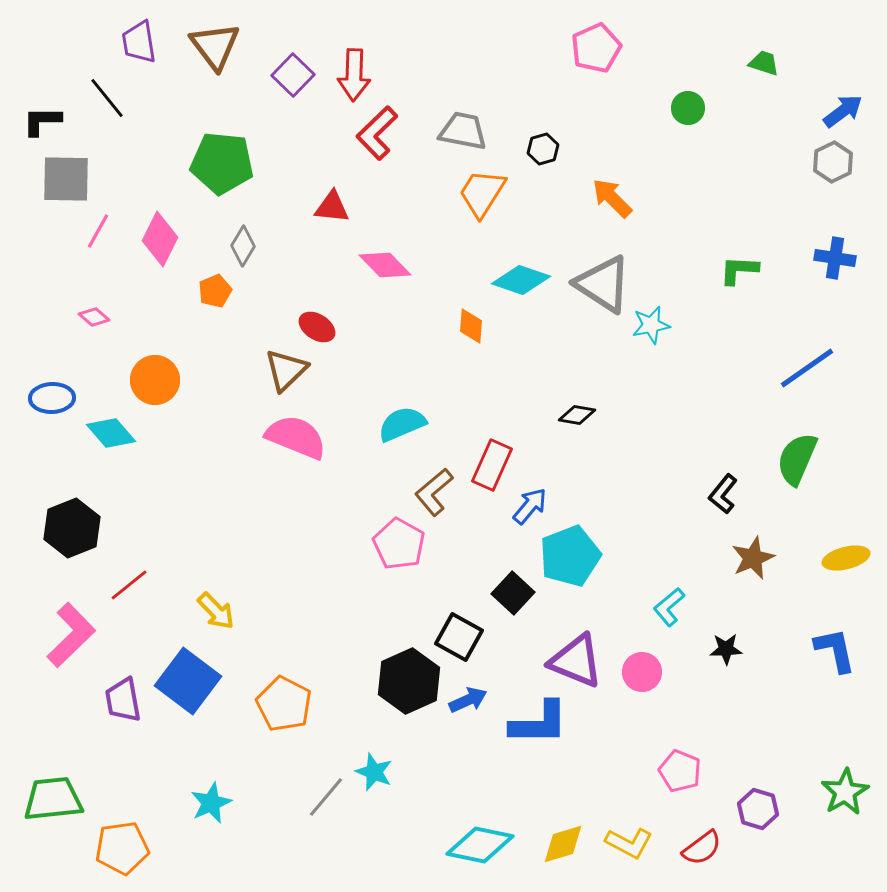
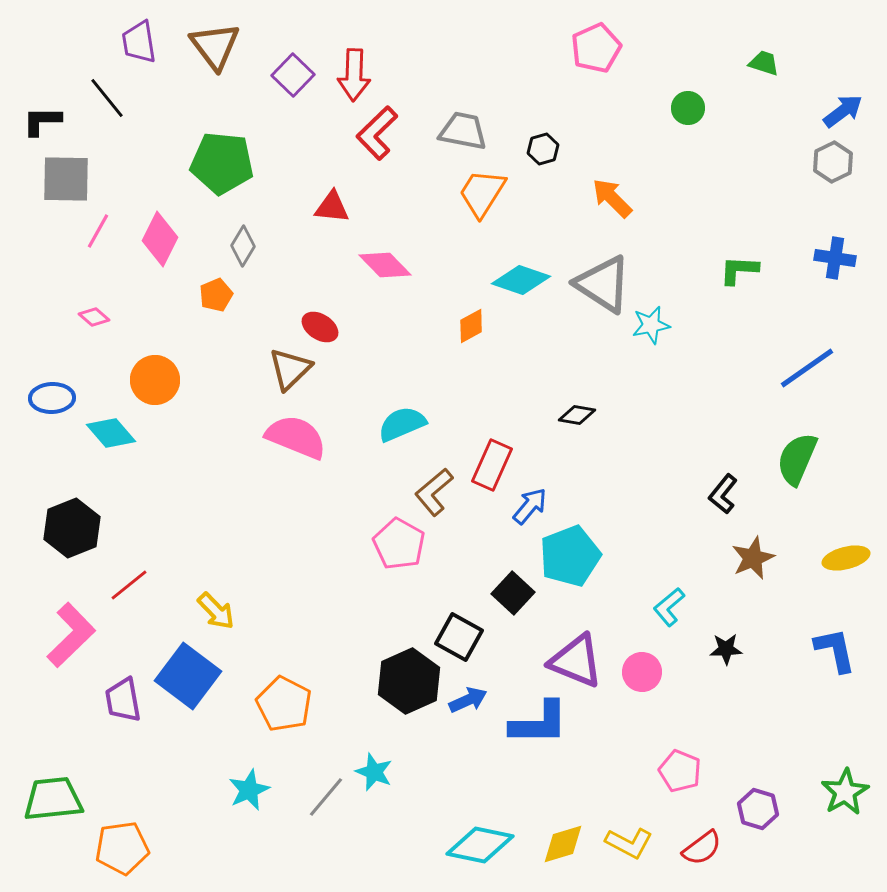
orange pentagon at (215, 291): moved 1 px right, 4 px down
orange diamond at (471, 326): rotated 57 degrees clockwise
red ellipse at (317, 327): moved 3 px right
brown triangle at (286, 370): moved 4 px right, 1 px up
blue square at (188, 681): moved 5 px up
cyan star at (211, 803): moved 38 px right, 13 px up
